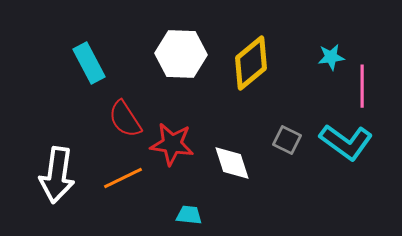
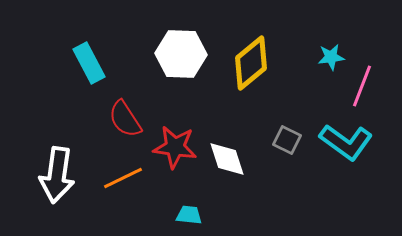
pink line: rotated 21 degrees clockwise
red star: moved 3 px right, 3 px down
white diamond: moved 5 px left, 4 px up
